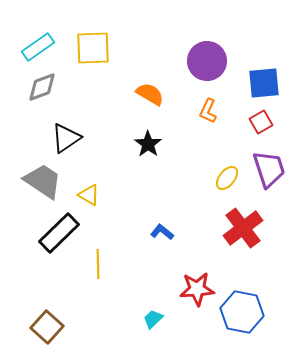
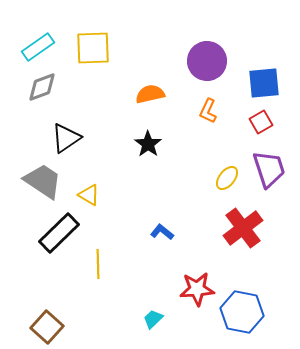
orange semicircle: rotated 44 degrees counterclockwise
